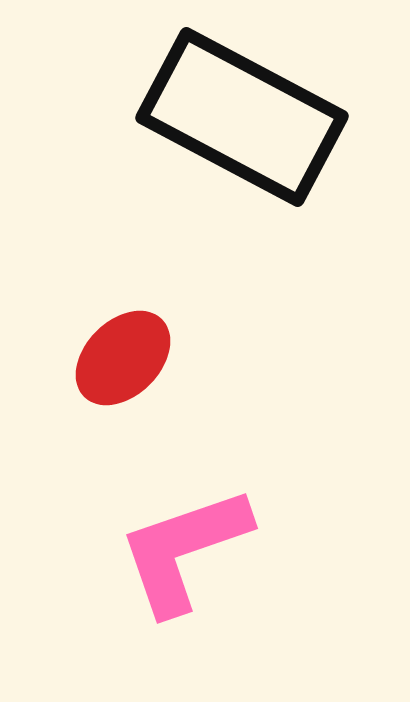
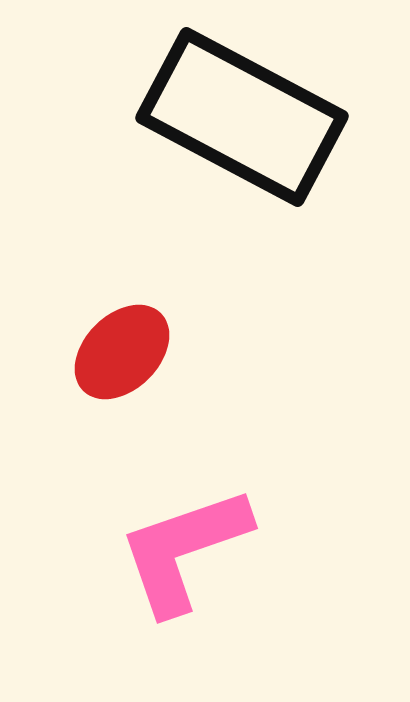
red ellipse: moved 1 px left, 6 px up
